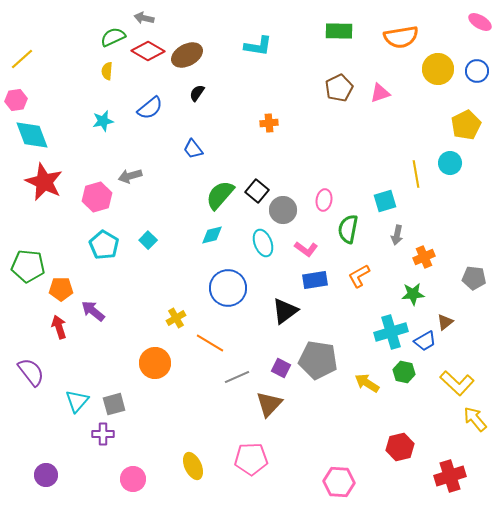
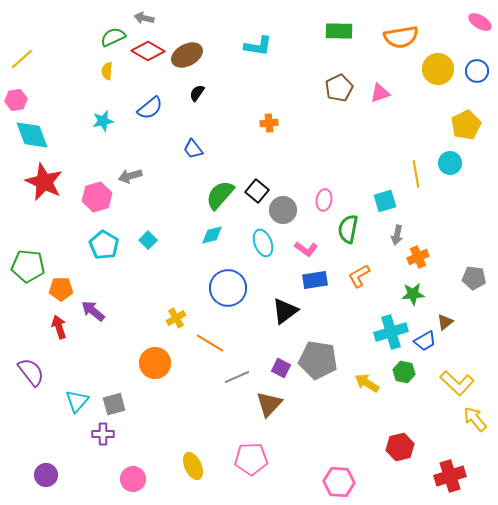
orange cross at (424, 257): moved 6 px left
